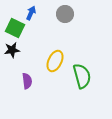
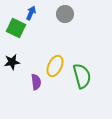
green square: moved 1 px right
black star: moved 12 px down
yellow ellipse: moved 5 px down
purple semicircle: moved 9 px right, 1 px down
